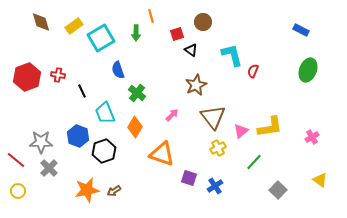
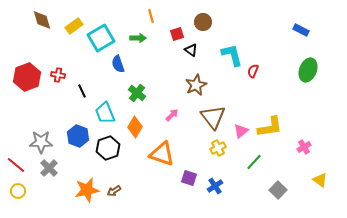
brown diamond: moved 1 px right, 2 px up
green arrow: moved 2 px right, 5 px down; rotated 91 degrees counterclockwise
blue semicircle: moved 6 px up
pink cross: moved 8 px left, 10 px down
black hexagon: moved 4 px right, 3 px up
red line: moved 5 px down
